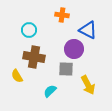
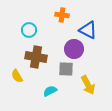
brown cross: moved 2 px right
cyan semicircle: rotated 16 degrees clockwise
